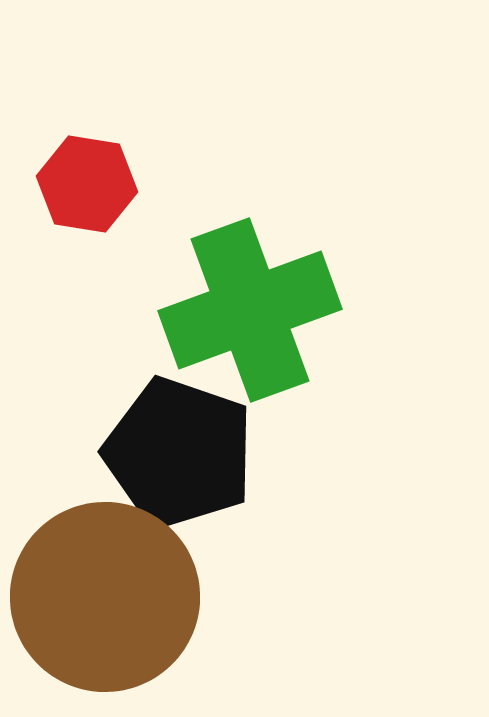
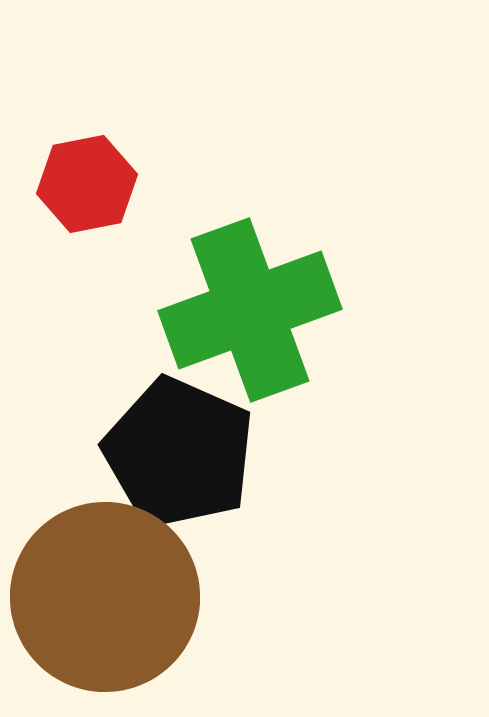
red hexagon: rotated 20 degrees counterclockwise
black pentagon: rotated 5 degrees clockwise
